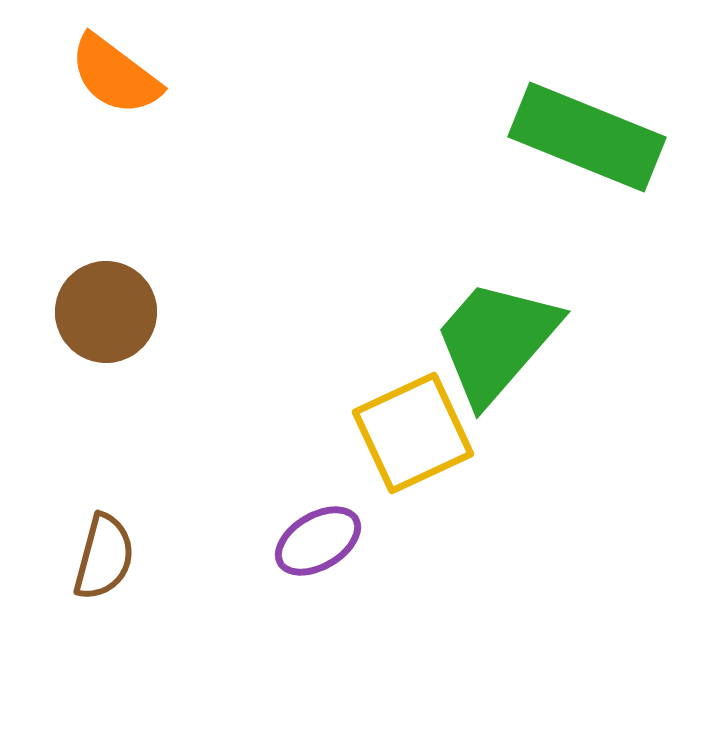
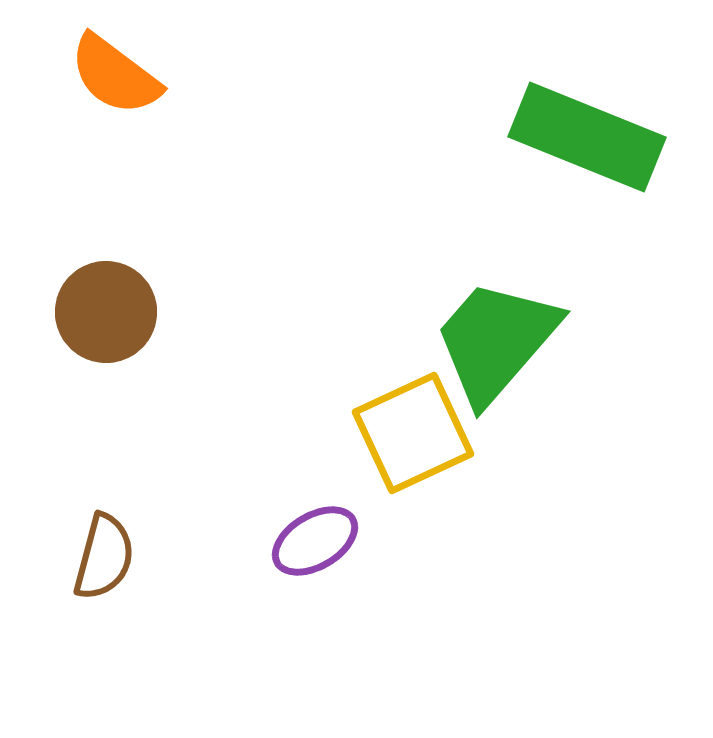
purple ellipse: moved 3 px left
